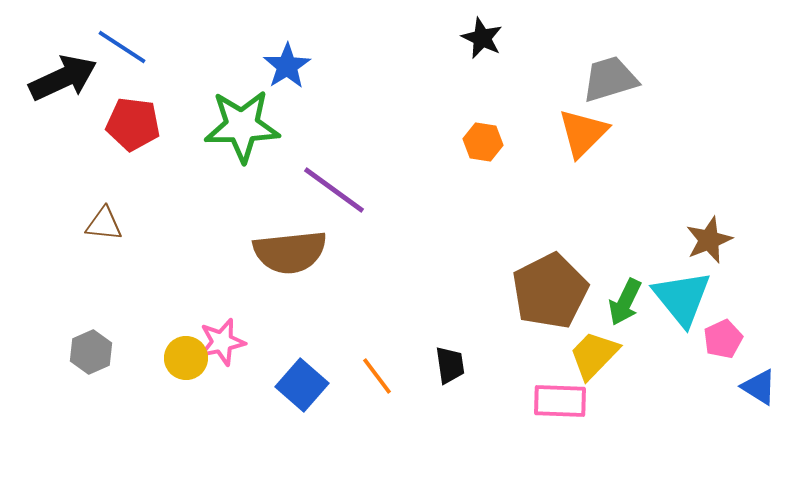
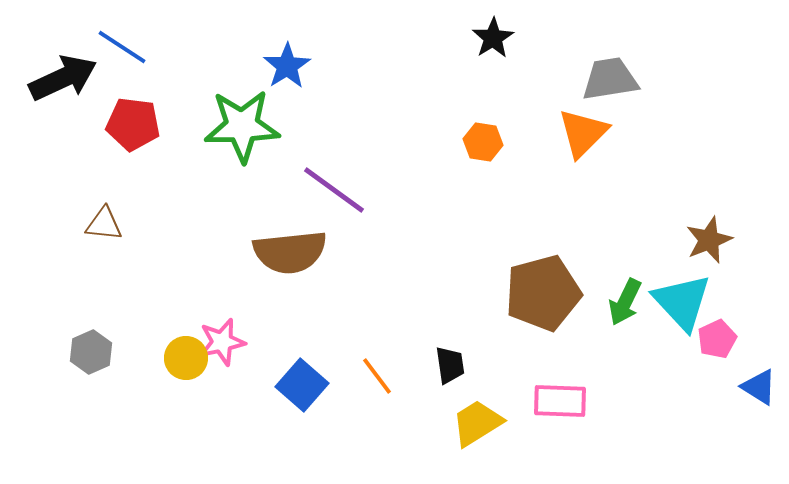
black star: moved 11 px right; rotated 15 degrees clockwise
gray trapezoid: rotated 8 degrees clockwise
brown pentagon: moved 7 px left, 2 px down; rotated 12 degrees clockwise
cyan triangle: moved 4 px down; rotated 4 degrees counterclockwise
pink pentagon: moved 6 px left
yellow trapezoid: moved 117 px left, 68 px down; rotated 14 degrees clockwise
